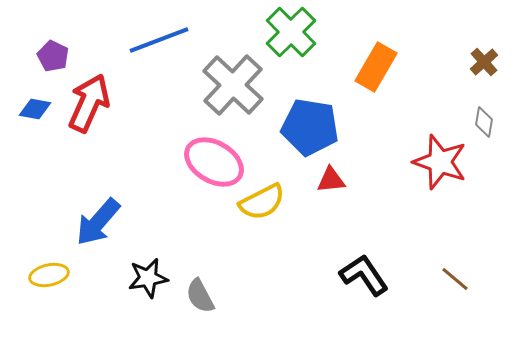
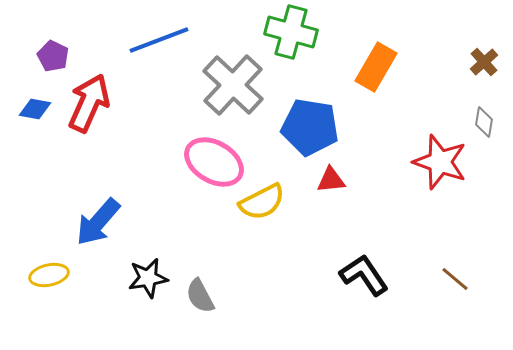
green cross: rotated 30 degrees counterclockwise
